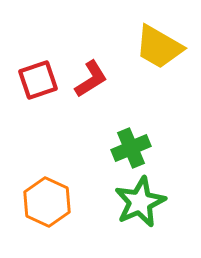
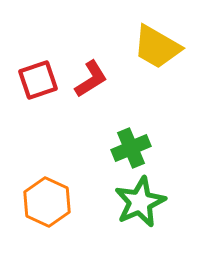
yellow trapezoid: moved 2 px left
